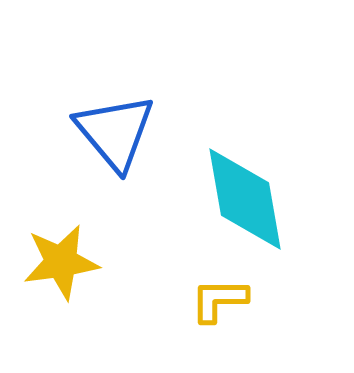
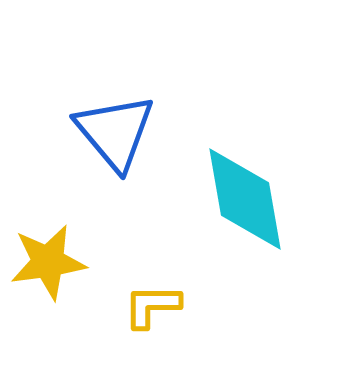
yellow star: moved 13 px left
yellow L-shape: moved 67 px left, 6 px down
